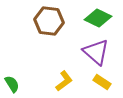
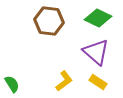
yellow rectangle: moved 4 px left
